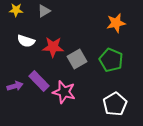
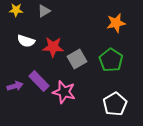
green pentagon: rotated 10 degrees clockwise
